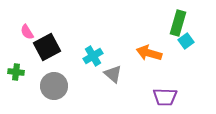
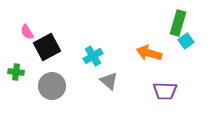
gray triangle: moved 4 px left, 7 px down
gray circle: moved 2 px left
purple trapezoid: moved 6 px up
